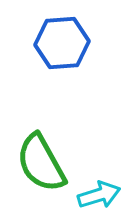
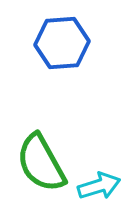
cyan arrow: moved 9 px up
